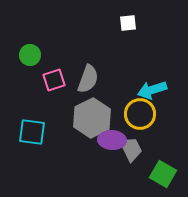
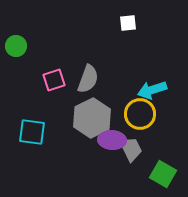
green circle: moved 14 px left, 9 px up
